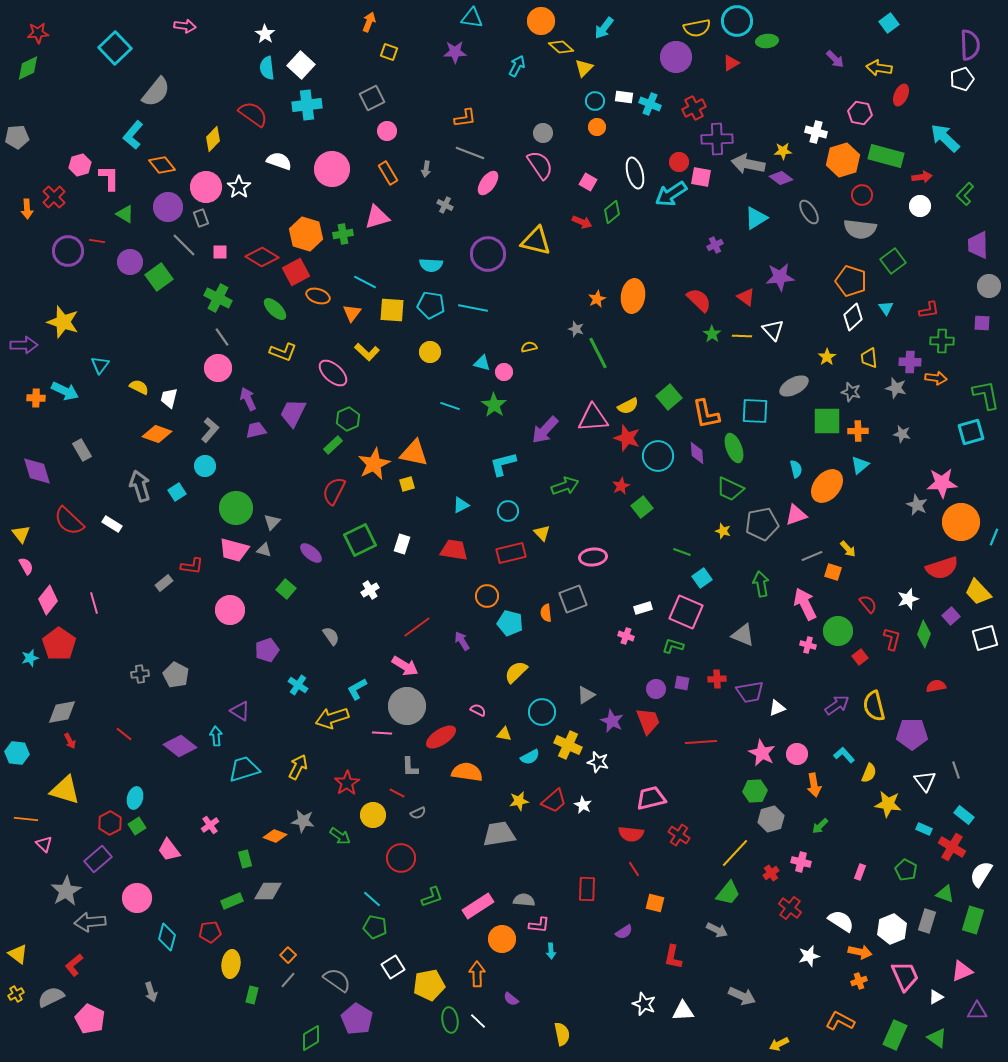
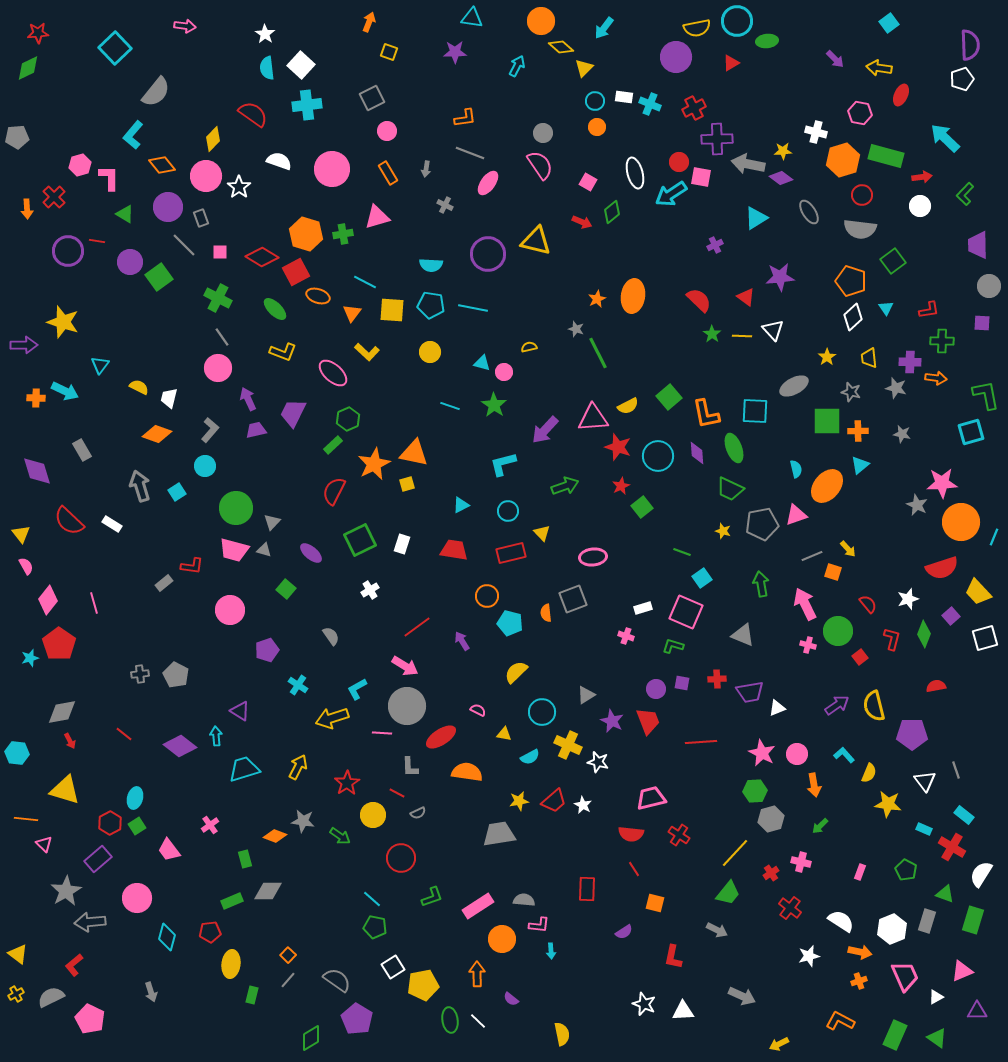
pink circle at (206, 187): moved 11 px up
red star at (627, 438): moved 9 px left, 9 px down
yellow pentagon at (429, 985): moved 6 px left
